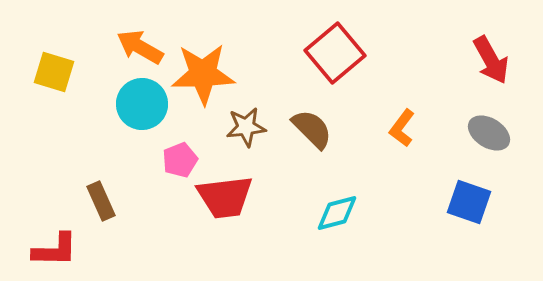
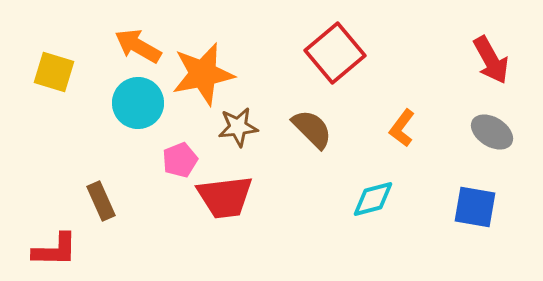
orange arrow: moved 2 px left, 1 px up
orange star: rotated 10 degrees counterclockwise
cyan circle: moved 4 px left, 1 px up
brown star: moved 8 px left
gray ellipse: moved 3 px right, 1 px up
blue square: moved 6 px right, 5 px down; rotated 9 degrees counterclockwise
cyan diamond: moved 36 px right, 14 px up
